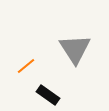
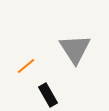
black rectangle: rotated 25 degrees clockwise
